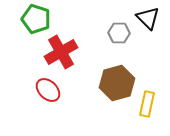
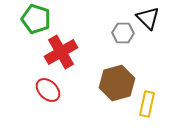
gray hexagon: moved 4 px right
